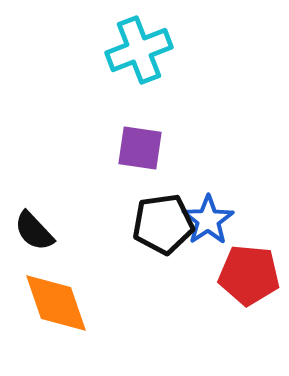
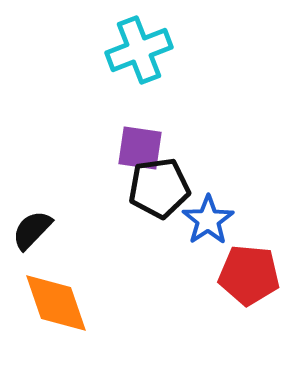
black pentagon: moved 4 px left, 36 px up
black semicircle: moved 2 px left, 1 px up; rotated 87 degrees clockwise
